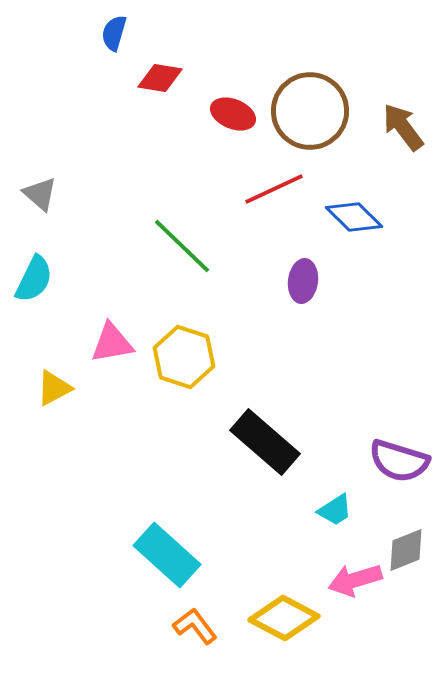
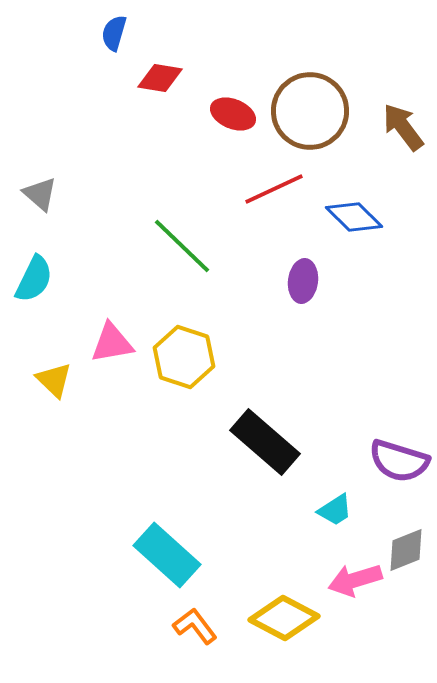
yellow triangle: moved 8 px up; rotated 48 degrees counterclockwise
